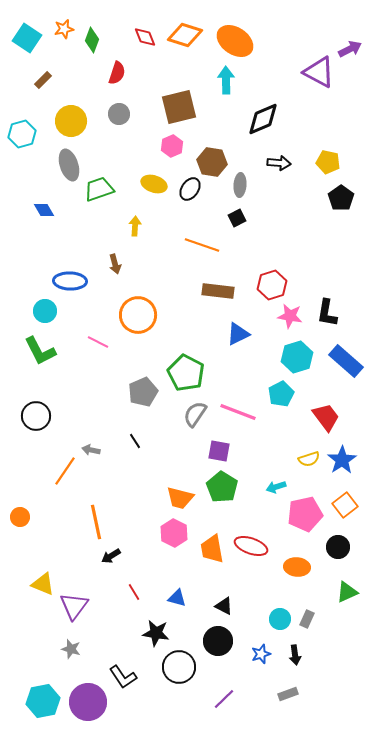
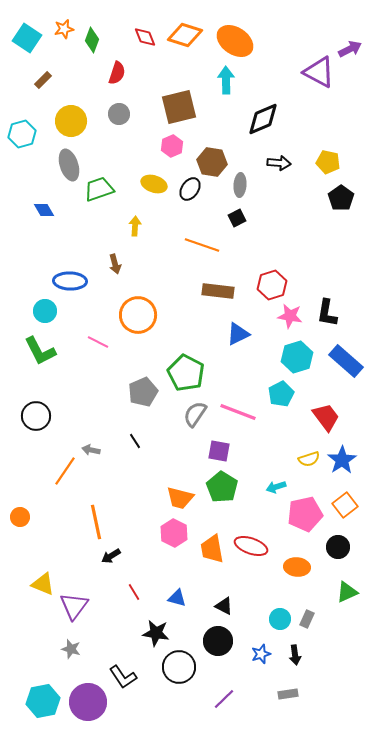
gray rectangle at (288, 694): rotated 12 degrees clockwise
